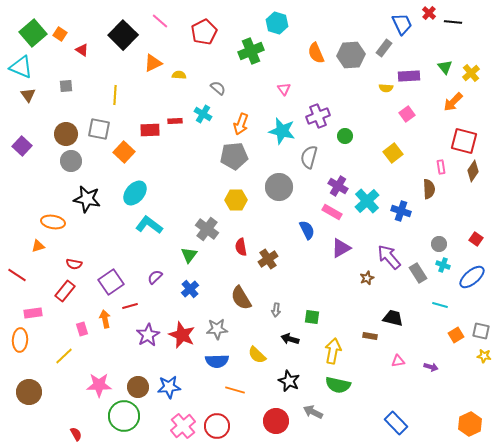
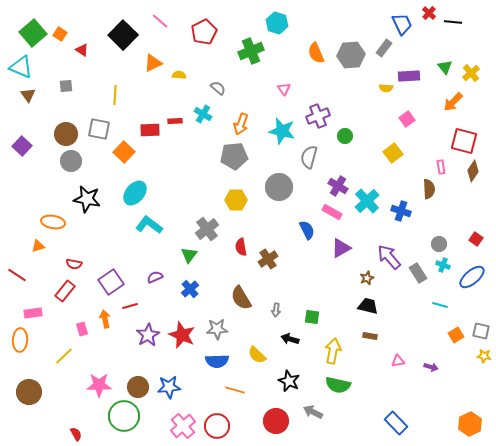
pink square at (407, 114): moved 5 px down
gray cross at (207, 229): rotated 15 degrees clockwise
purple semicircle at (155, 277): rotated 21 degrees clockwise
black trapezoid at (393, 318): moved 25 px left, 12 px up
